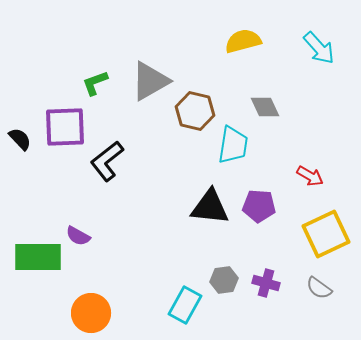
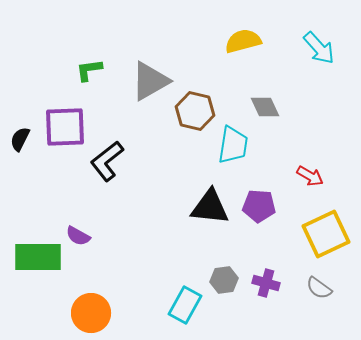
green L-shape: moved 6 px left, 13 px up; rotated 12 degrees clockwise
black semicircle: rotated 110 degrees counterclockwise
